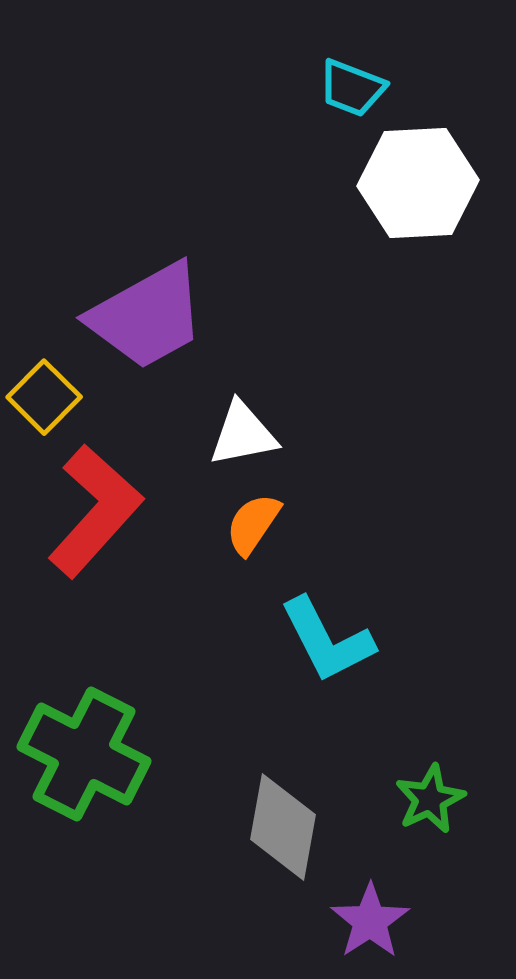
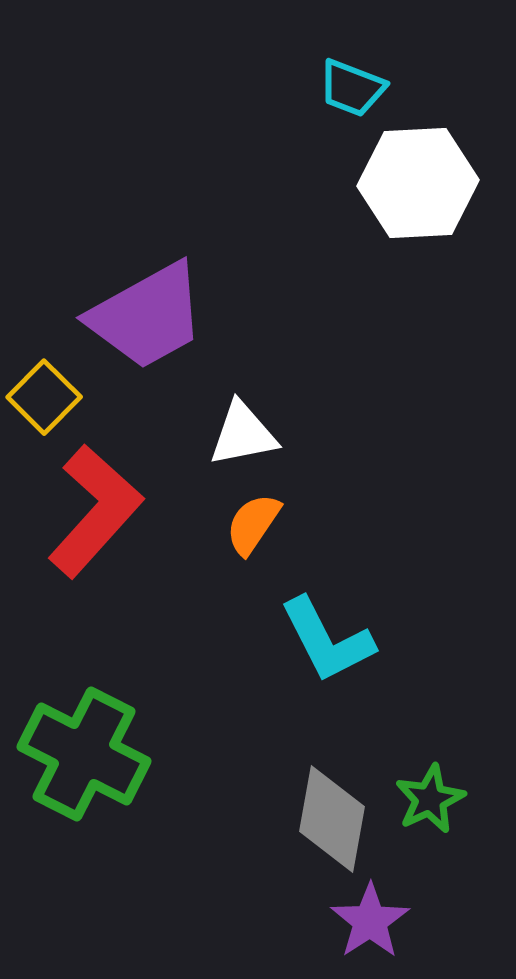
gray diamond: moved 49 px right, 8 px up
